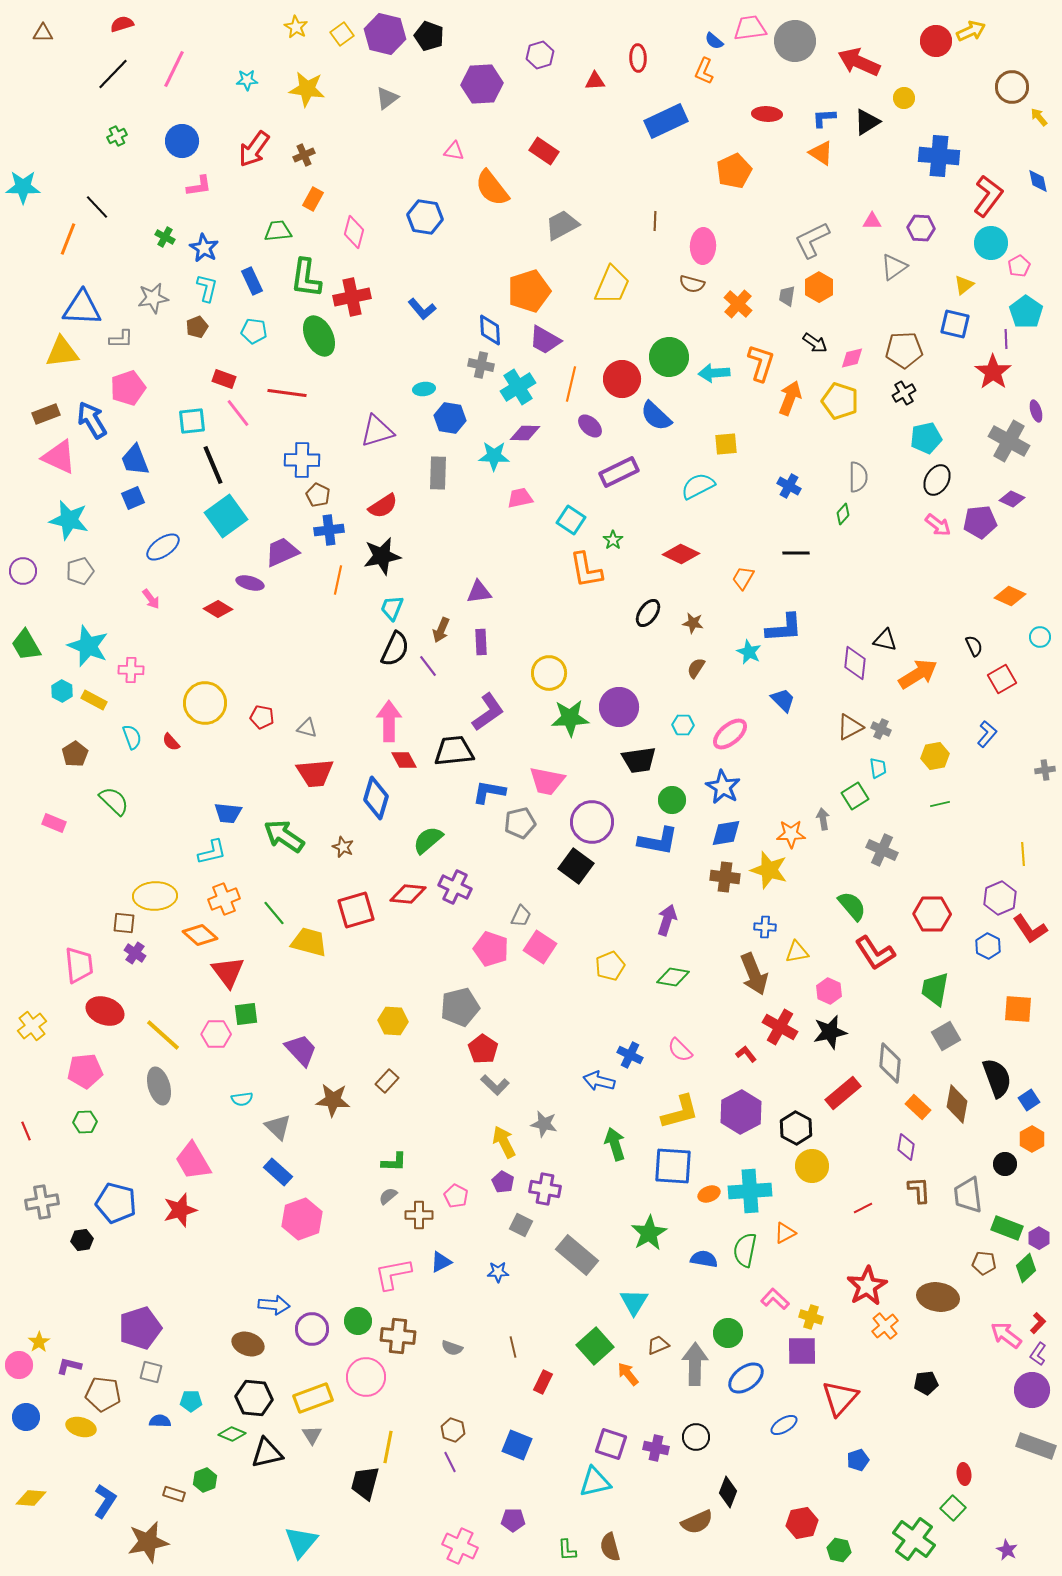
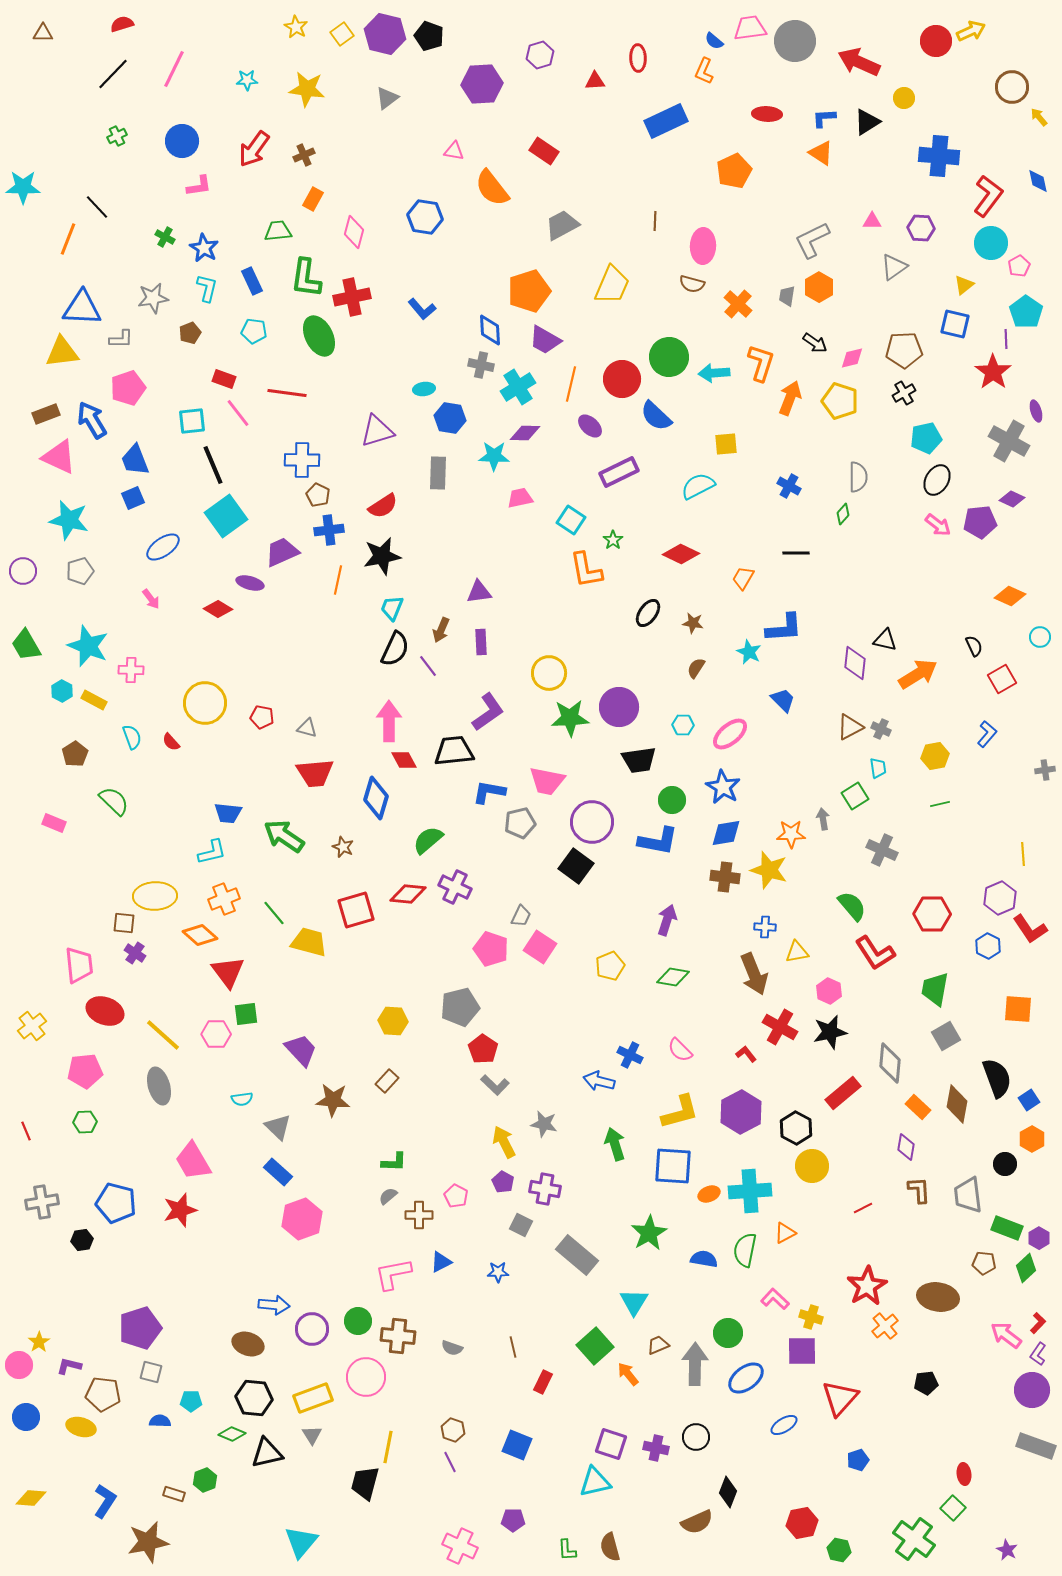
brown pentagon at (197, 327): moved 7 px left, 6 px down
